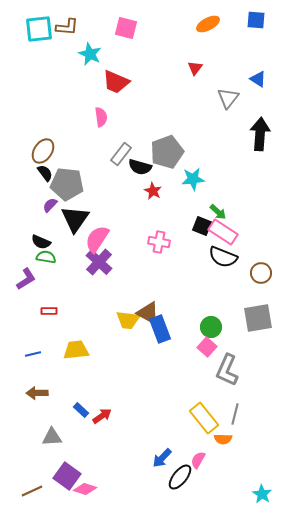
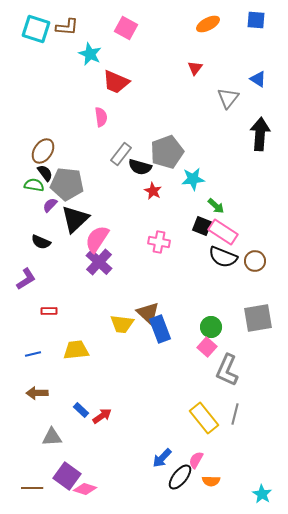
pink square at (126, 28): rotated 15 degrees clockwise
cyan square at (39, 29): moved 3 px left; rotated 24 degrees clockwise
green arrow at (218, 212): moved 2 px left, 6 px up
black triangle at (75, 219): rotated 12 degrees clockwise
green semicircle at (46, 257): moved 12 px left, 72 px up
brown circle at (261, 273): moved 6 px left, 12 px up
brown triangle at (148, 313): rotated 15 degrees clockwise
yellow trapezoid at (128, 320): moved 6 px left, 4 px down
orange semicircle at (223, 439): moved 12 px left, 42 px down
pink semicircle at (198, 460): moved 2 px left
brown line at (32, 491): moved 3 px up; rotated 25 degrees clockwise
